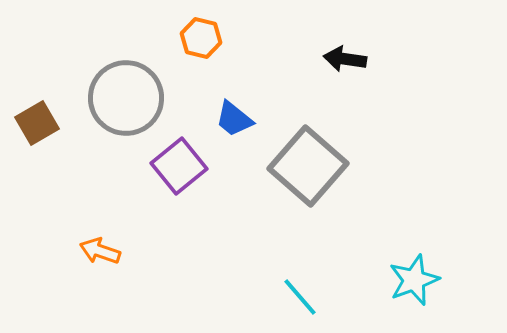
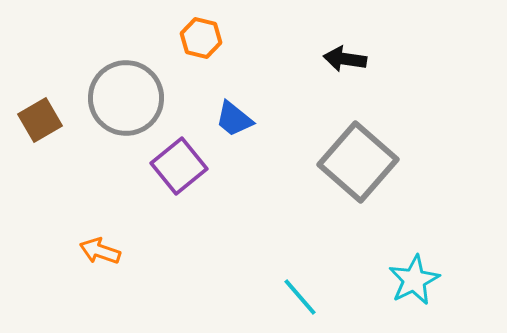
brown square: moved 3 px right, 3 px up
gray square: moved 50 px right, 4 px up
cyan star: rotated 6 degrees counterclockwise
